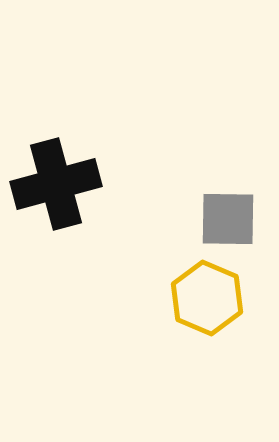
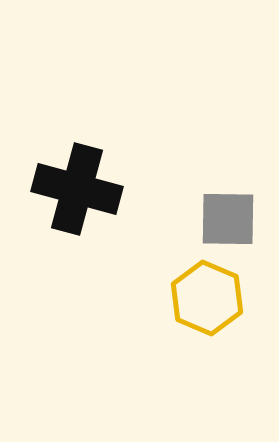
black cross: moved 21 px right, 5 px down; rotated 30 degrees clockwise
